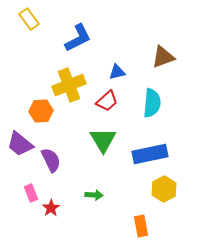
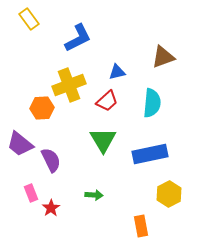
orange hexagon: moved 1 px right, 3 px up
yellow hexagon: moved 5 px right, 5 px down
